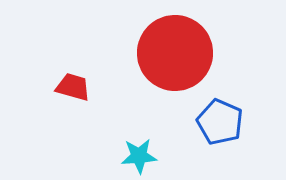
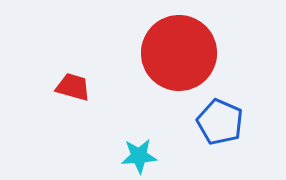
red circle: moved 4 px right
